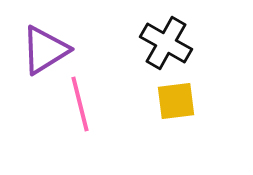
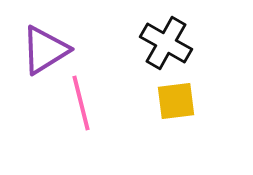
pink line: moved 1 px right, 1 px up
